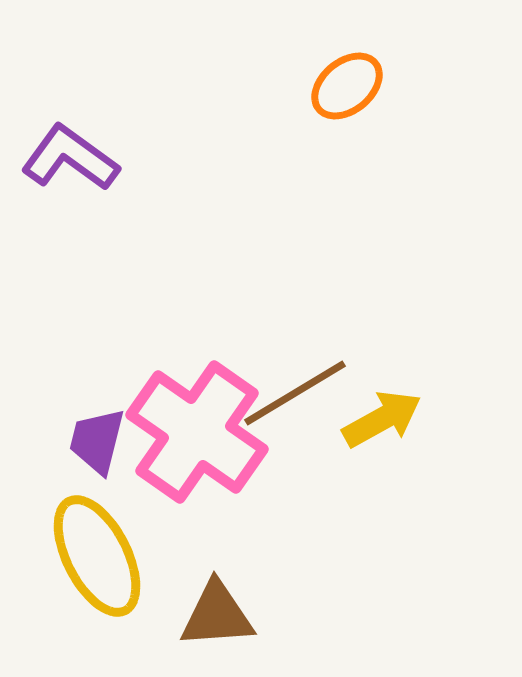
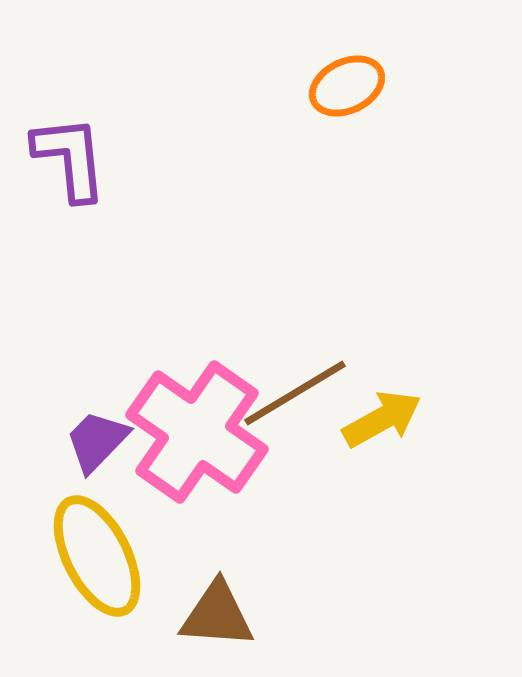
orange ellipse: rotated 14 degrees clockwise
purple L-shape: rotated 48 degrees clockwise
purple trapezoid: rotated 30 degrees clockwise
brown triangle: rotated 8 degrees clockwise
